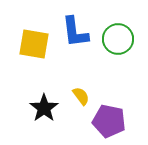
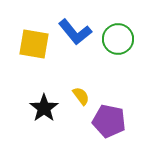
blue L-shape: rotated 32 degrees counterclockwise
